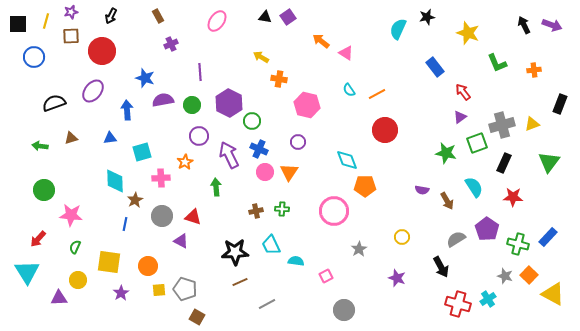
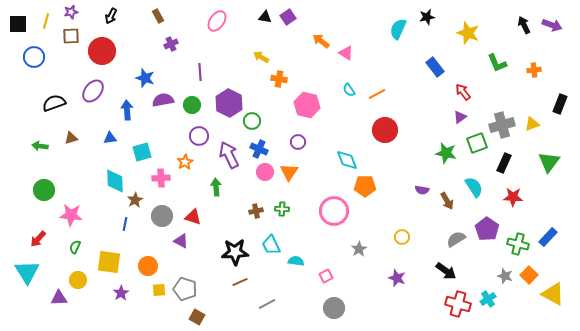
black arrow at (441, 267): moved 5 px right, 4 px down; rotated 25 degrees counterclockwise
gray circle at (344, 310): moved 10 px left, 2 px up
